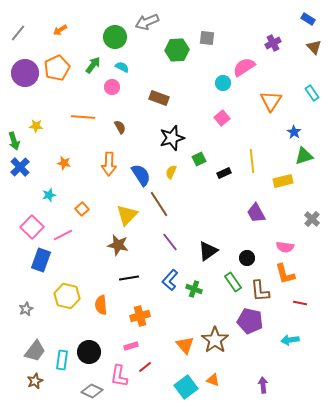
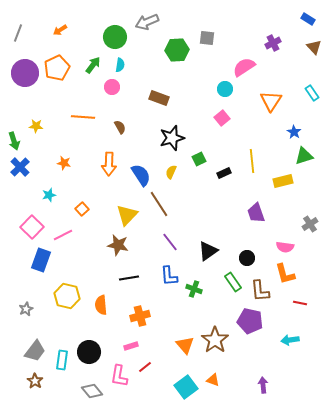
gray line at (18, 33): rotated 18 degrees counterclockwise
cyan semicircle at (122, 67): moved 2 px left, 2 px up; rotated 72 degrees clockwise
cyan circle at (223, 83): moved 2 px right, 6 px down
purple trapezoid at (256, 213): rotated 10 degrees clockwise
gray cross at (312, 219): moved 2 px left, 5 px down; rotated 14 degrees clockwise
blue L-shape at (170, 280): moved 1 px left, 4 px up; rotated 45 degrees counterclockwise
brown star at (35, 381): rotated 14 degrees counterclockwise
gray diamond at (92, 391): rotated 25 degrees clockwise
